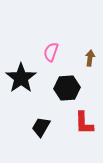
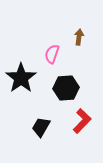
pink semicircle: moved 1 px right, 2 px down
brown arrow: moved 11 px left, 21 px up
black hexagon: moved 1 px left
red L-shape: moved 2 px left, 2 px up; rotated 135 degrees counterclockwise
